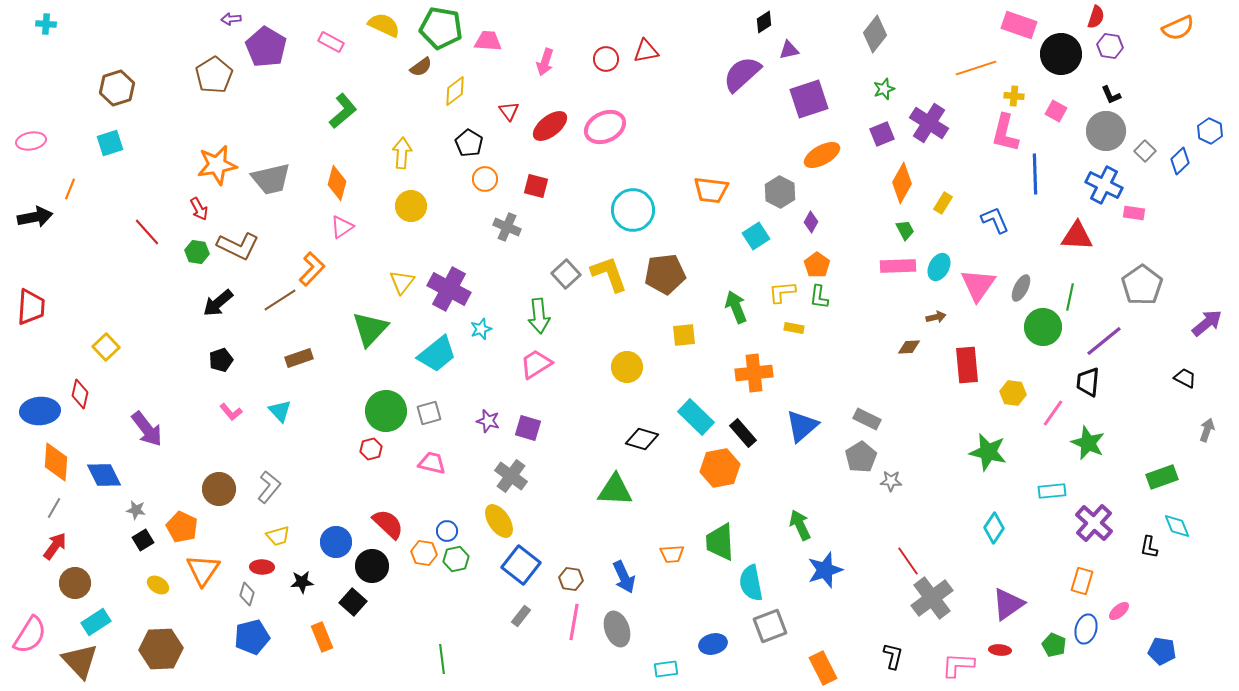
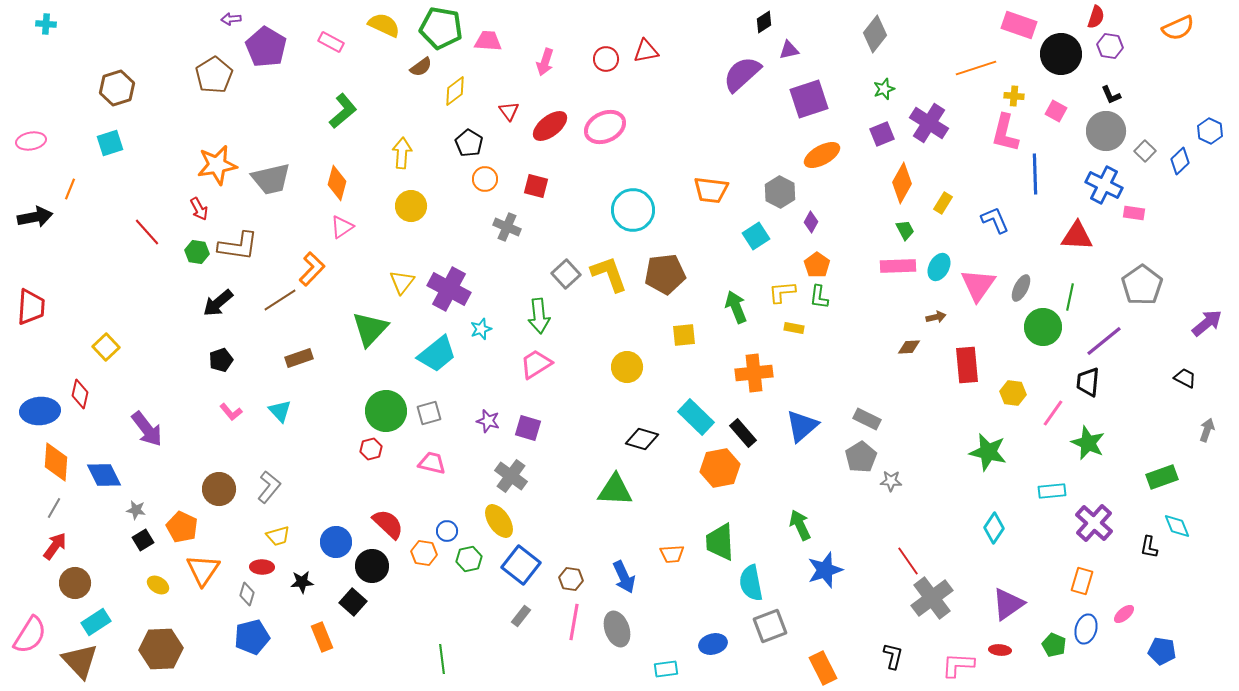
brown L-shape at (238, 246): rotated 18 degrees counterclockwise
green hexagon at (456, 559): moved 13 px right
pink ellipse at (1119, 611): moved 5 px right, 3 px down
